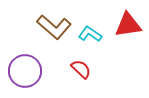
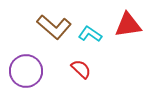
purple circle: moved 1 px right
